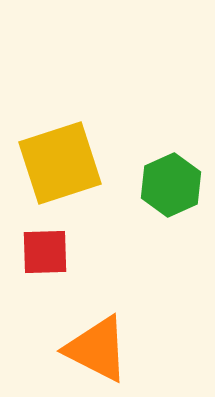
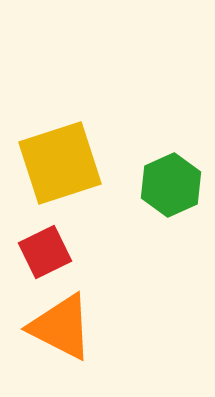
red square: rotated 24 degrees counterclockwise
orange triangle: moved 36 px left, 22 px up
